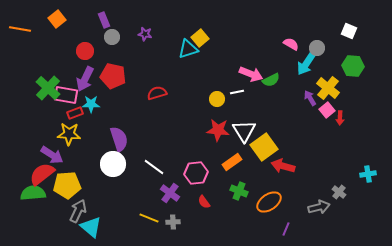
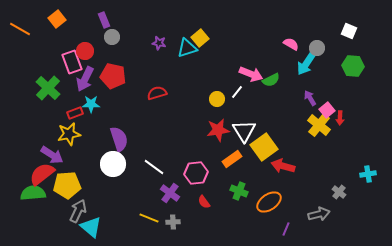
orange line at (20, 29): rotated 20 degrees clockwise
purple star at (145, 34): moved 14 px right, 9 px down
cyan triangle at (188, 49): moved 1 px left, 1 px up
yellow cross at (328, 88): moved 9 px left, 37 px down
white line at (237, 92): rotated 40 degrees counterclockwise
pink rectangle at (66, 95): moved 6 px right, 33 px up; rotated 60 degrees clockwise
red star at (218, 130): rotated 15 degrees counterclockwise
yellow star at (69, 134): rotated 15 degrees counterclockwise
orange rectangle at (232, 162): moved 3 px up
gray arrow at (319, 207): moved 7 px down
